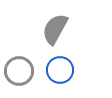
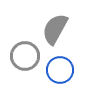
gray circle: moved 6 px right, 15 px up
